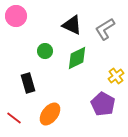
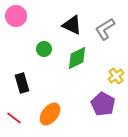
green circle: moved 1 px left, 2 px up
black rectangle: moved 6 px left
